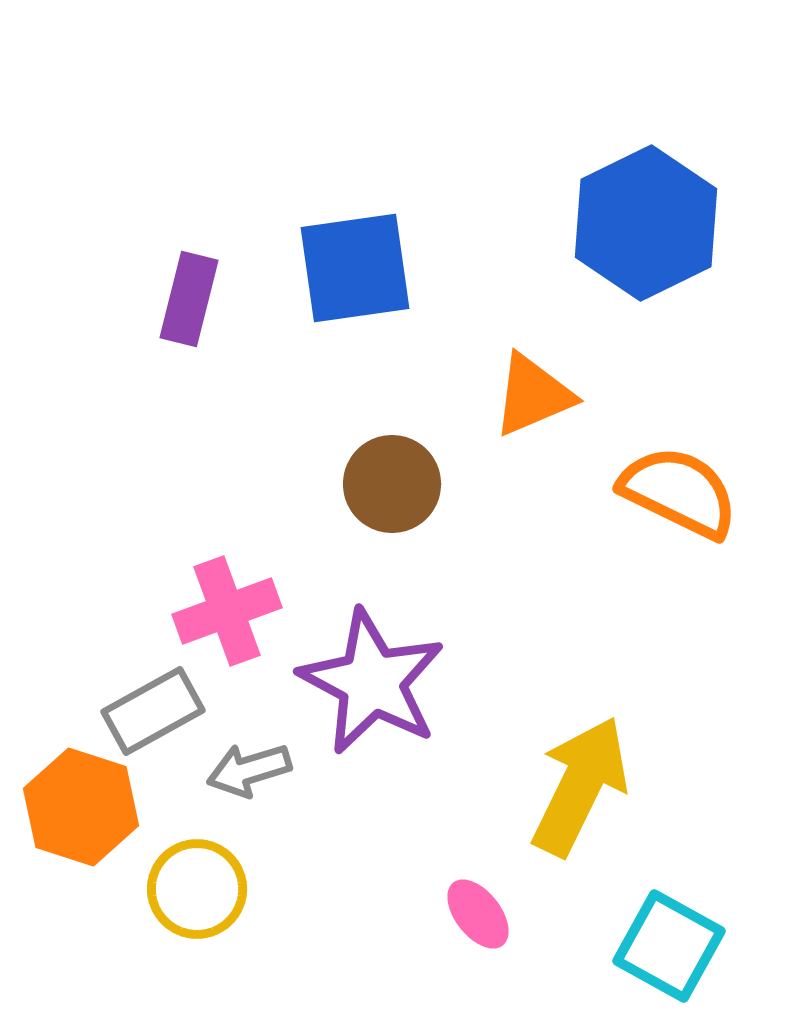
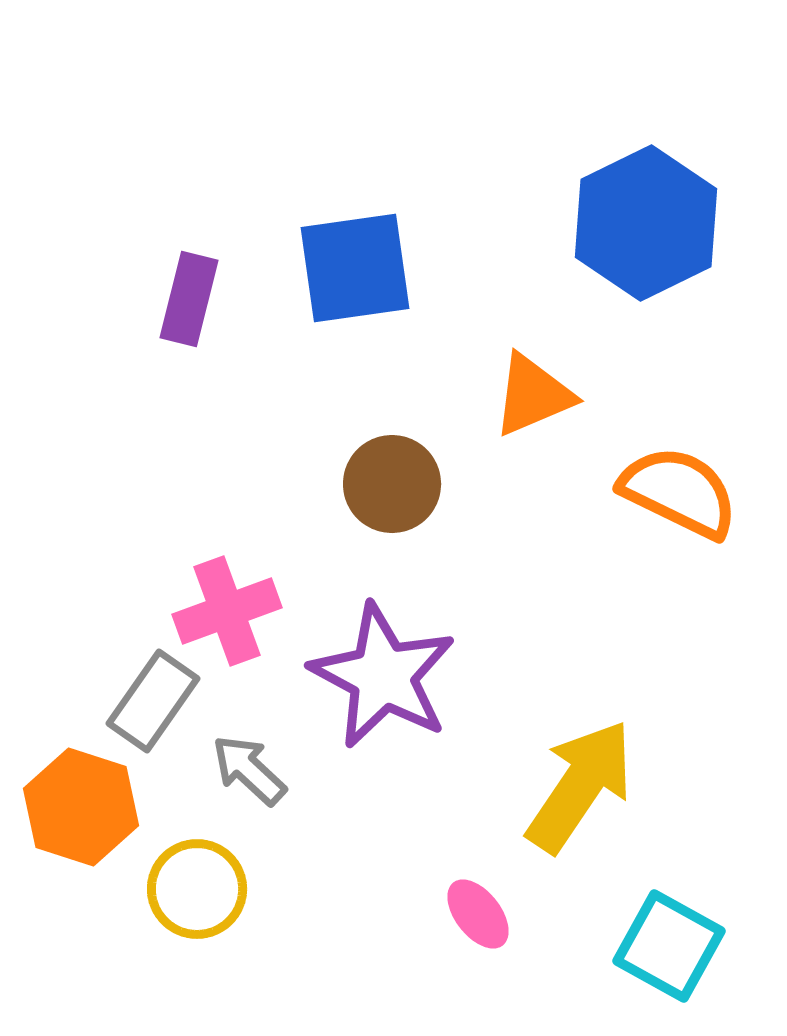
purple star: moved 11 px right, 6 px up
gray rectangle: moved 10 px up; rotated 26 degrees counterclockwise
gray arrow: rotated 60 degrees clockwise
yellow arrow: rotated 8 degrees clockwise
